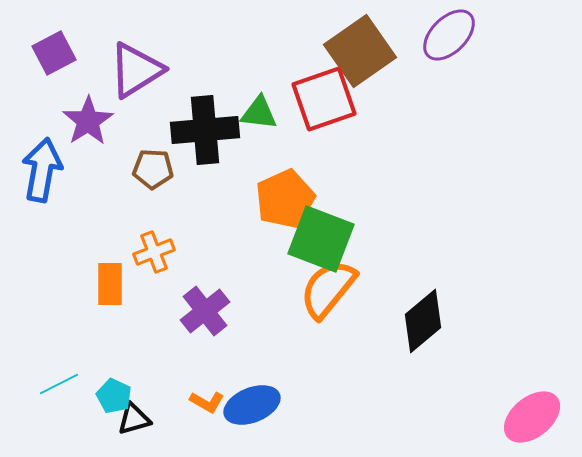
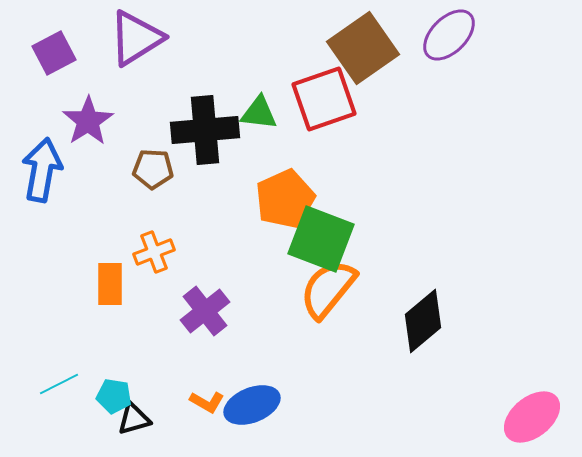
brown square: moved 3 px right, 3 px up
purple triangle: moved 32 px up
cyan pentagon: rotated 16 degrees counterclockwise
